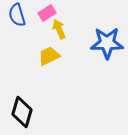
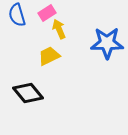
black diamond: moved 6 px right, 19 px up; rotated 56 degrees counterclockwise
